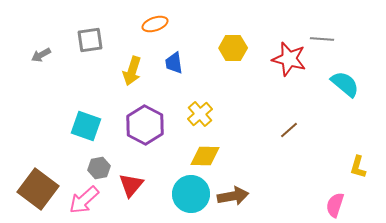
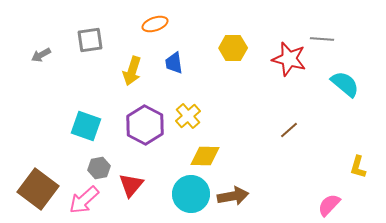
yellow cross: moved 12 px left, 2 px down
pink semicircle: moved 6 px left; rotated 25 degrees clockwise
